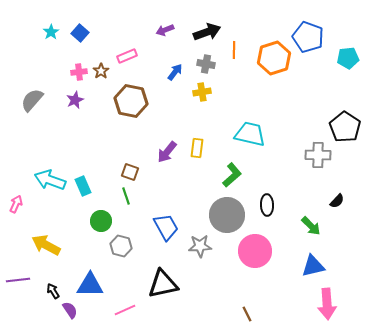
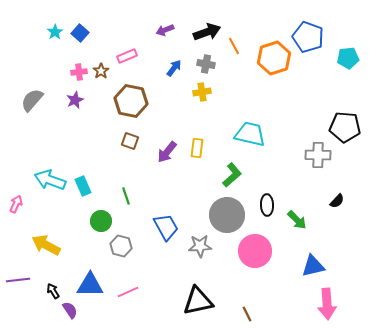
cyan star at (51, 32): moved 4 px right
orange line at (234, 50): moved 4 px up; rotated 30 degrees counterclockwise
blue arrow at (175, 72): moved 1 px left, 4 px up
black pentagon at (345, 127): rotated 28 degrees counterclockwise
brown square at (130, 172): moved 31 px up
green arrow at (311, 226): moved 14 px left, 6 px up
black triangle at (163, 284): moved 35 px right, 17 px down
pink line at (125, 310): moved 3 px right, 18 px up
